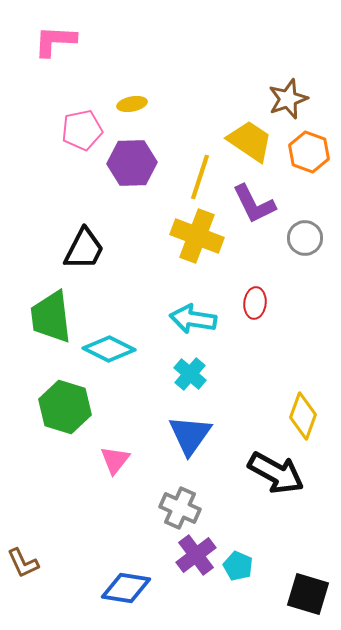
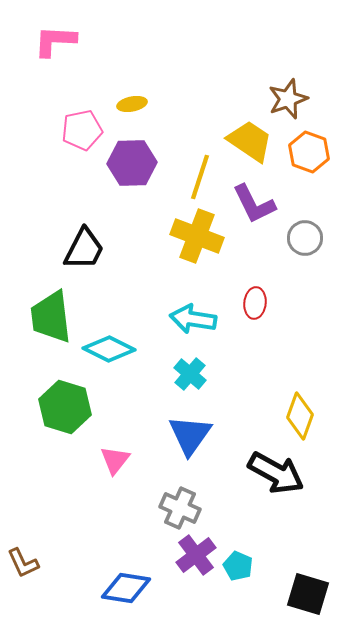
yellow diamond: moved 3 px left
